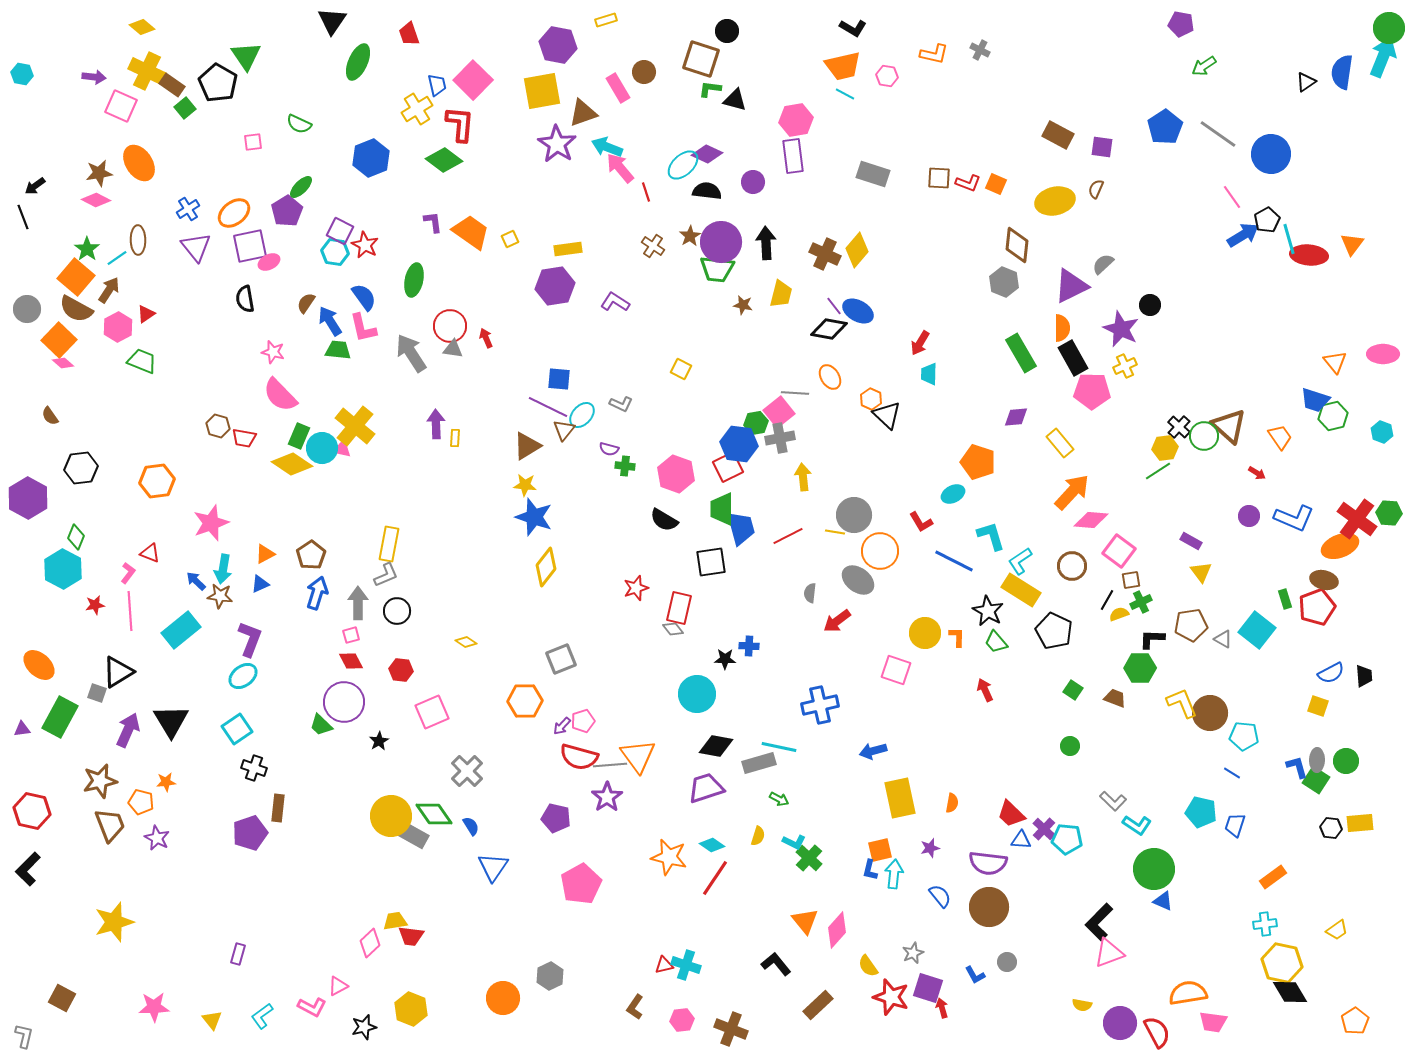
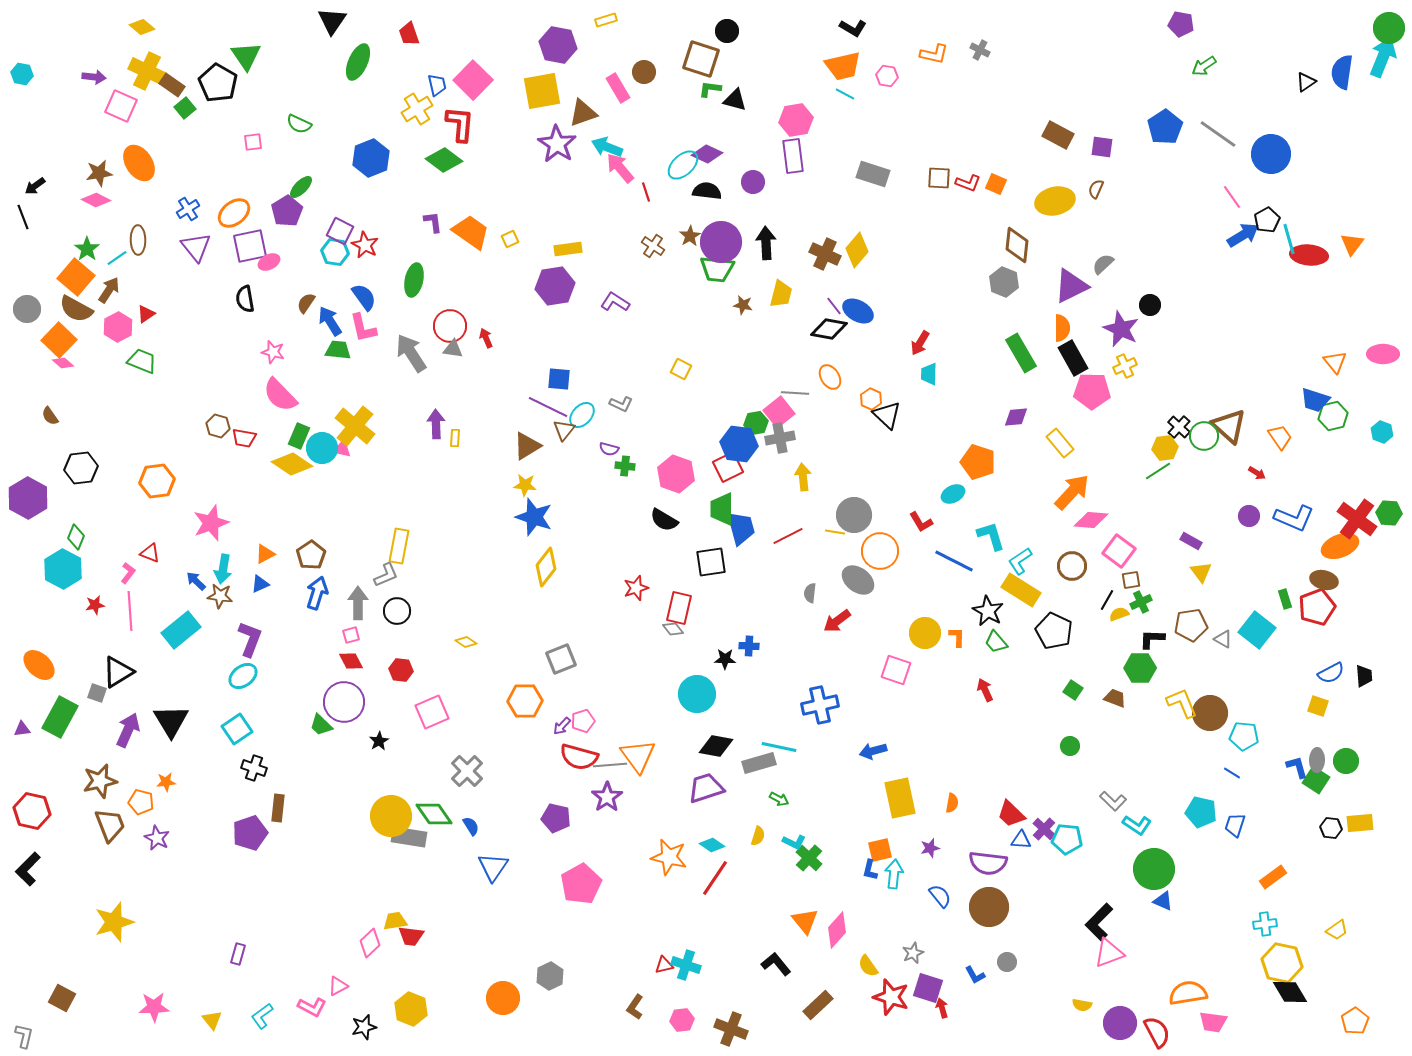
yellow rectangle at (389, 544): moved 10 px right, 2 px down
gray rectangle at (411, 834): moved 2 px left, 3 px down; rotated 20 degrees counterclockwise
